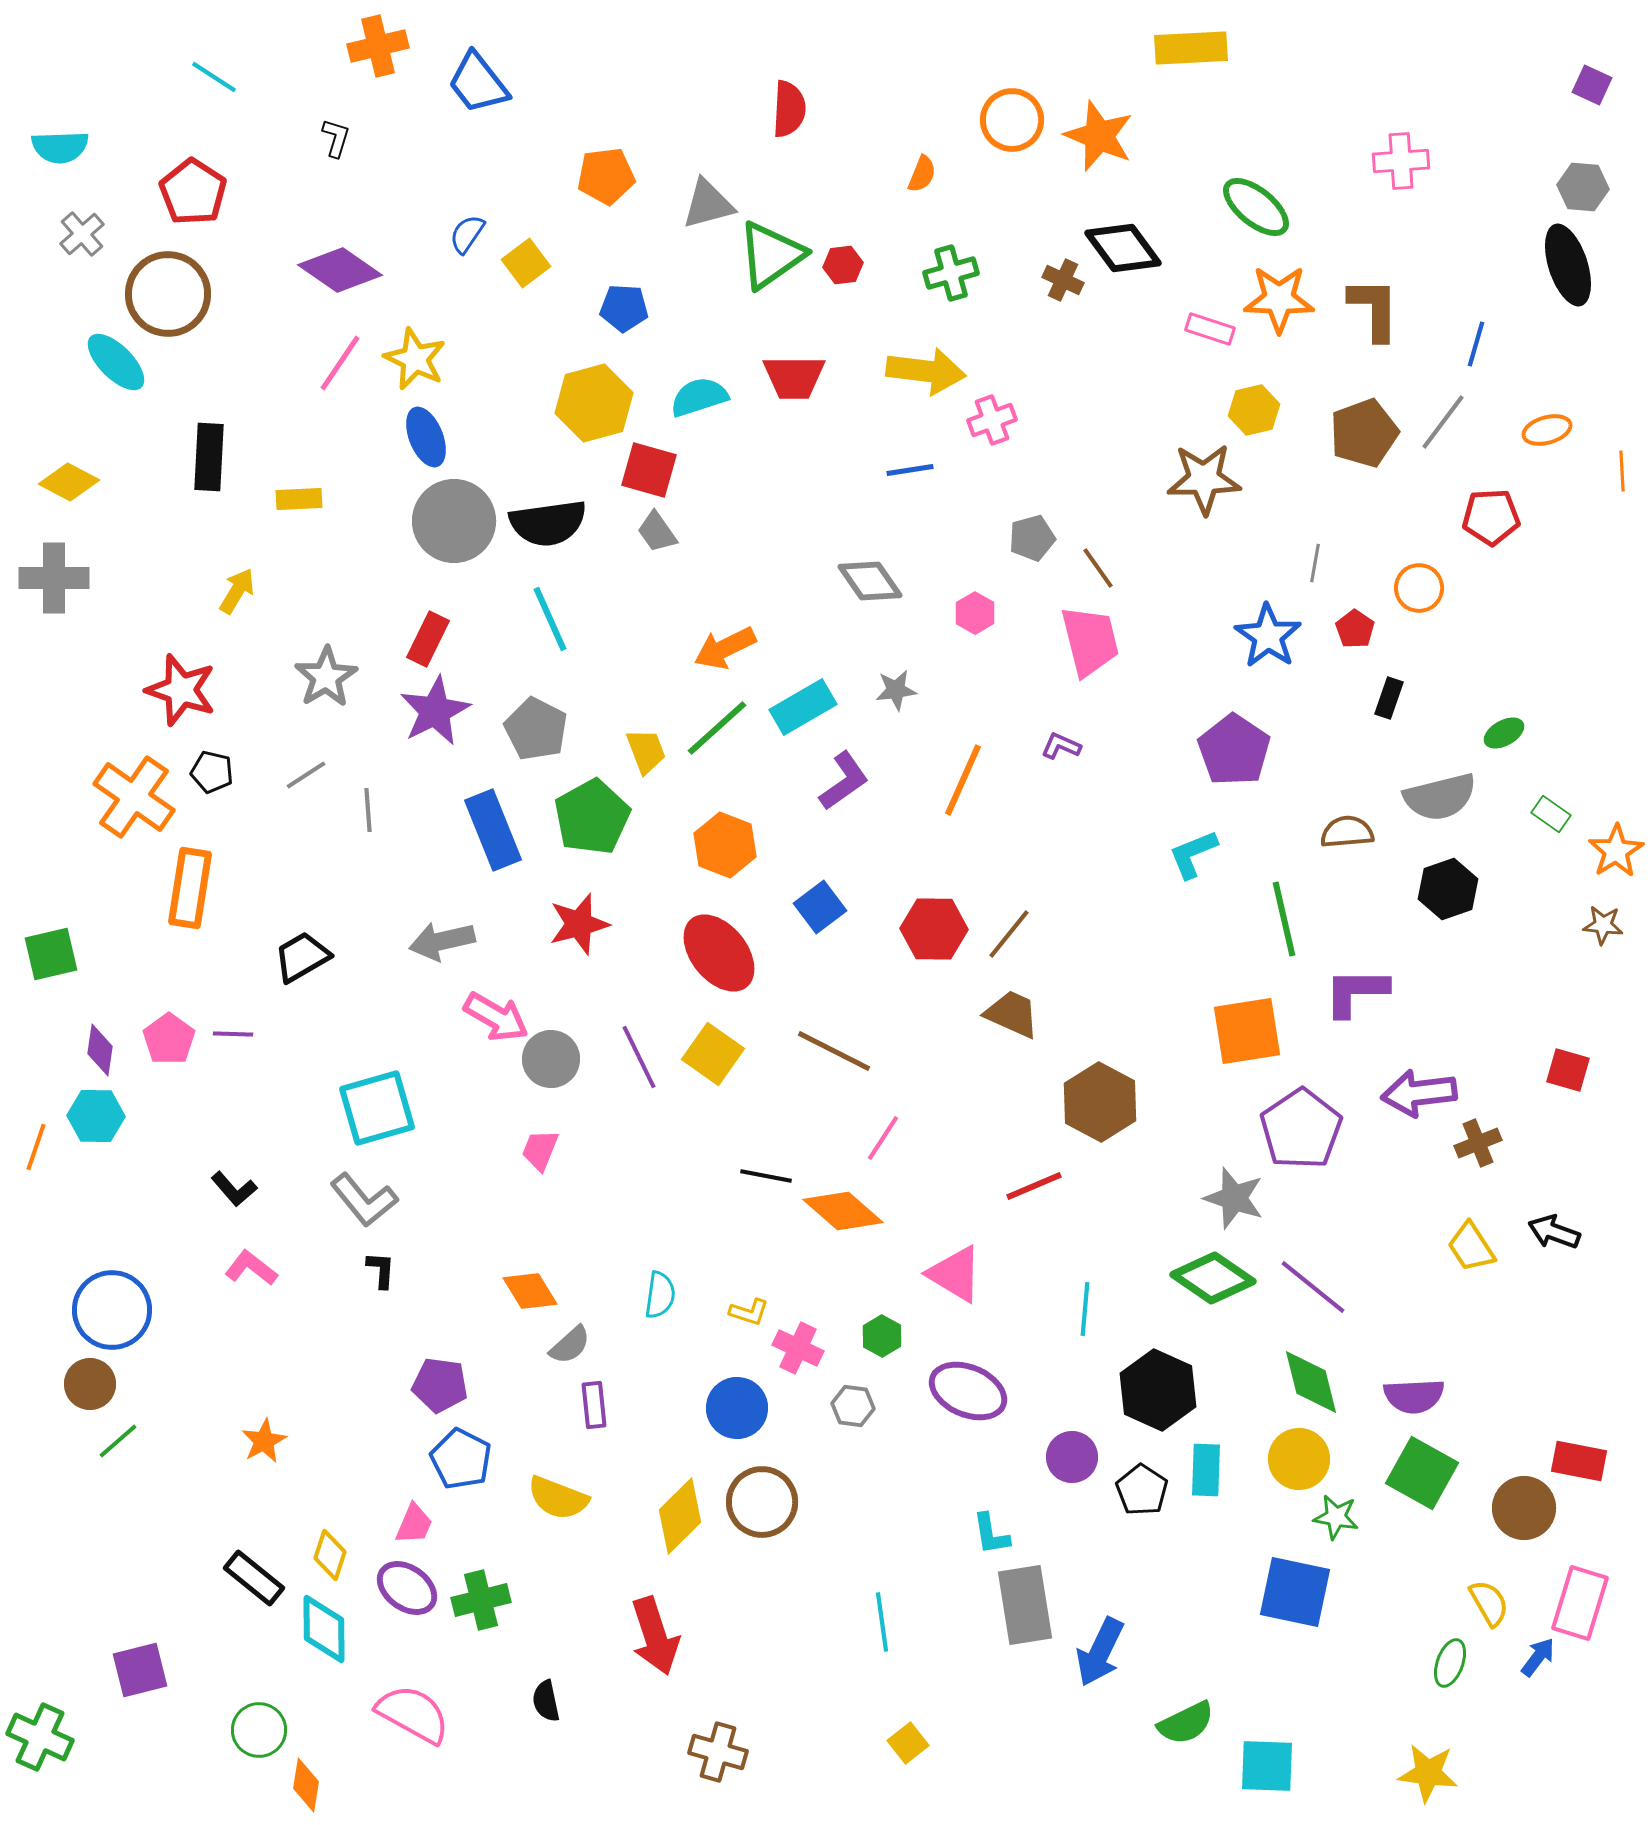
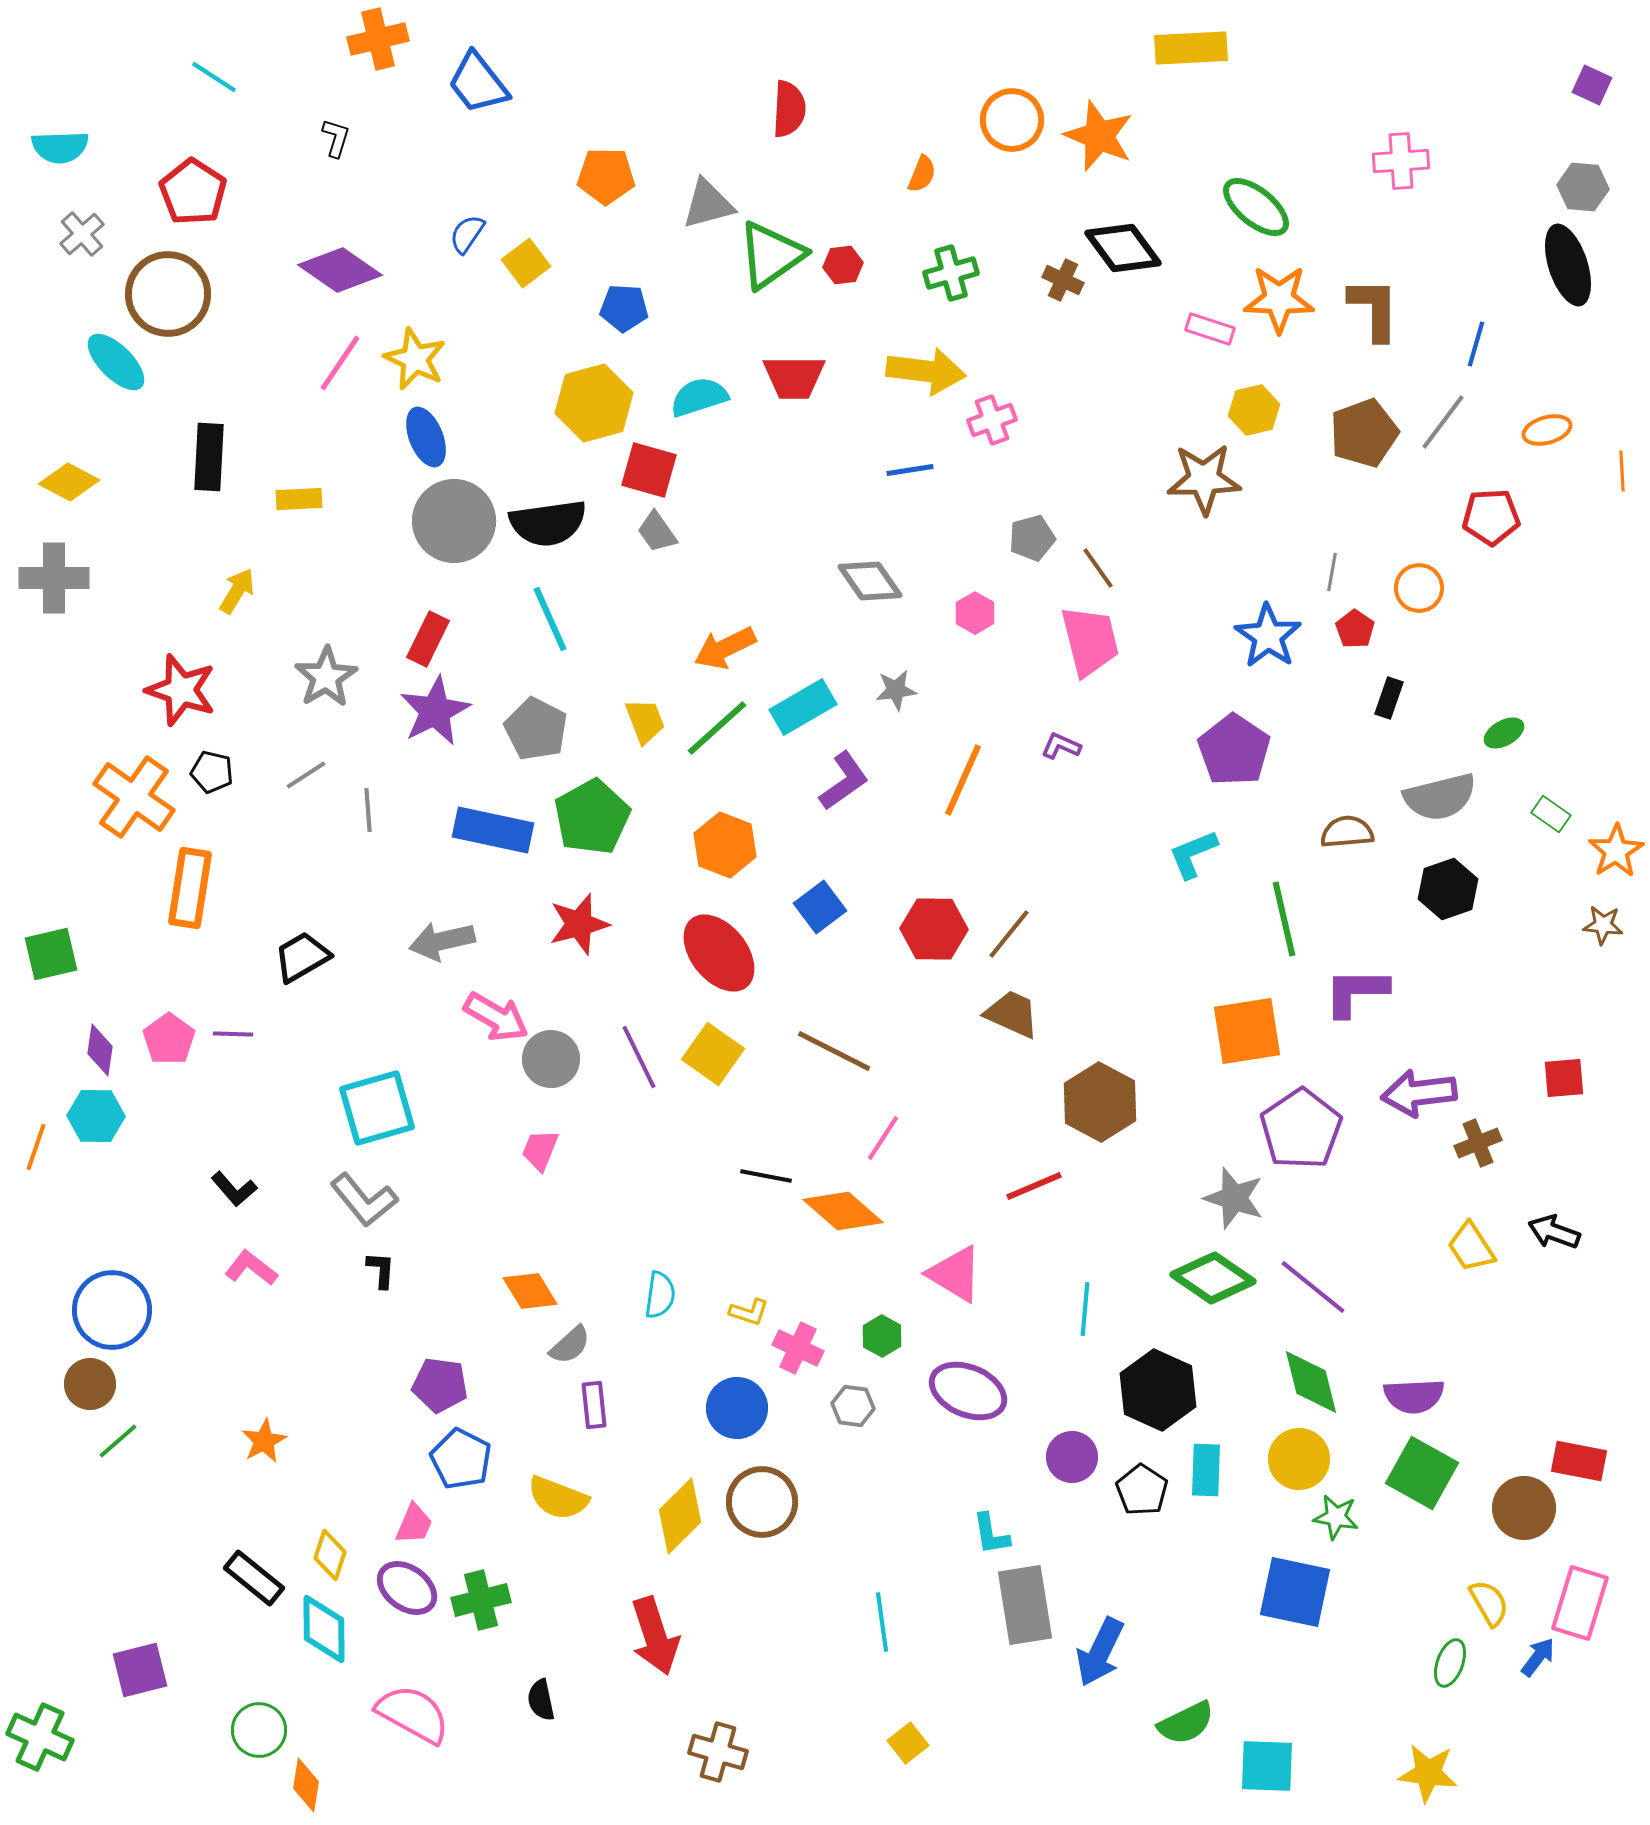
orange cross at (378, 46): moved 7 px up
orange pentagon at (606, 176): rotated 8 degrees clockwise
gray line at (1315, 563): moved 17 px right, 9 px down
yellow trapezoid at (646, 751): moved 1 px left, 30 px up
blue rectangle at (493, 830): rotated 56 degrees counterclockwise
red square at (1568, 1070): moved 4 px left, 8 px down; rotated 21 degrees counterclockwise
black semicircle at (546, 1701): moved 5 px left, 1 px up
